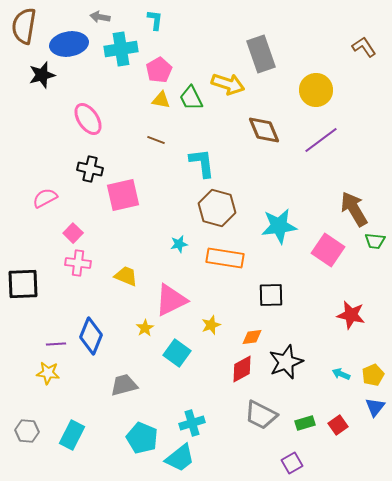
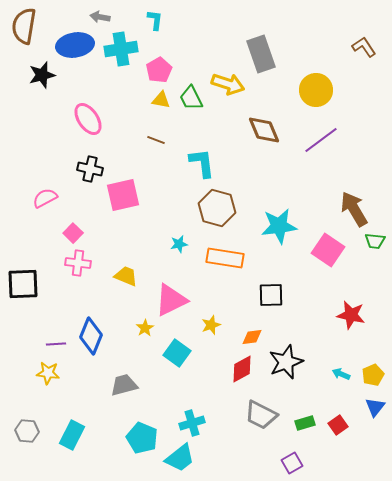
blue ellipse at (69, 44): moved 6 px right, 1 px down
